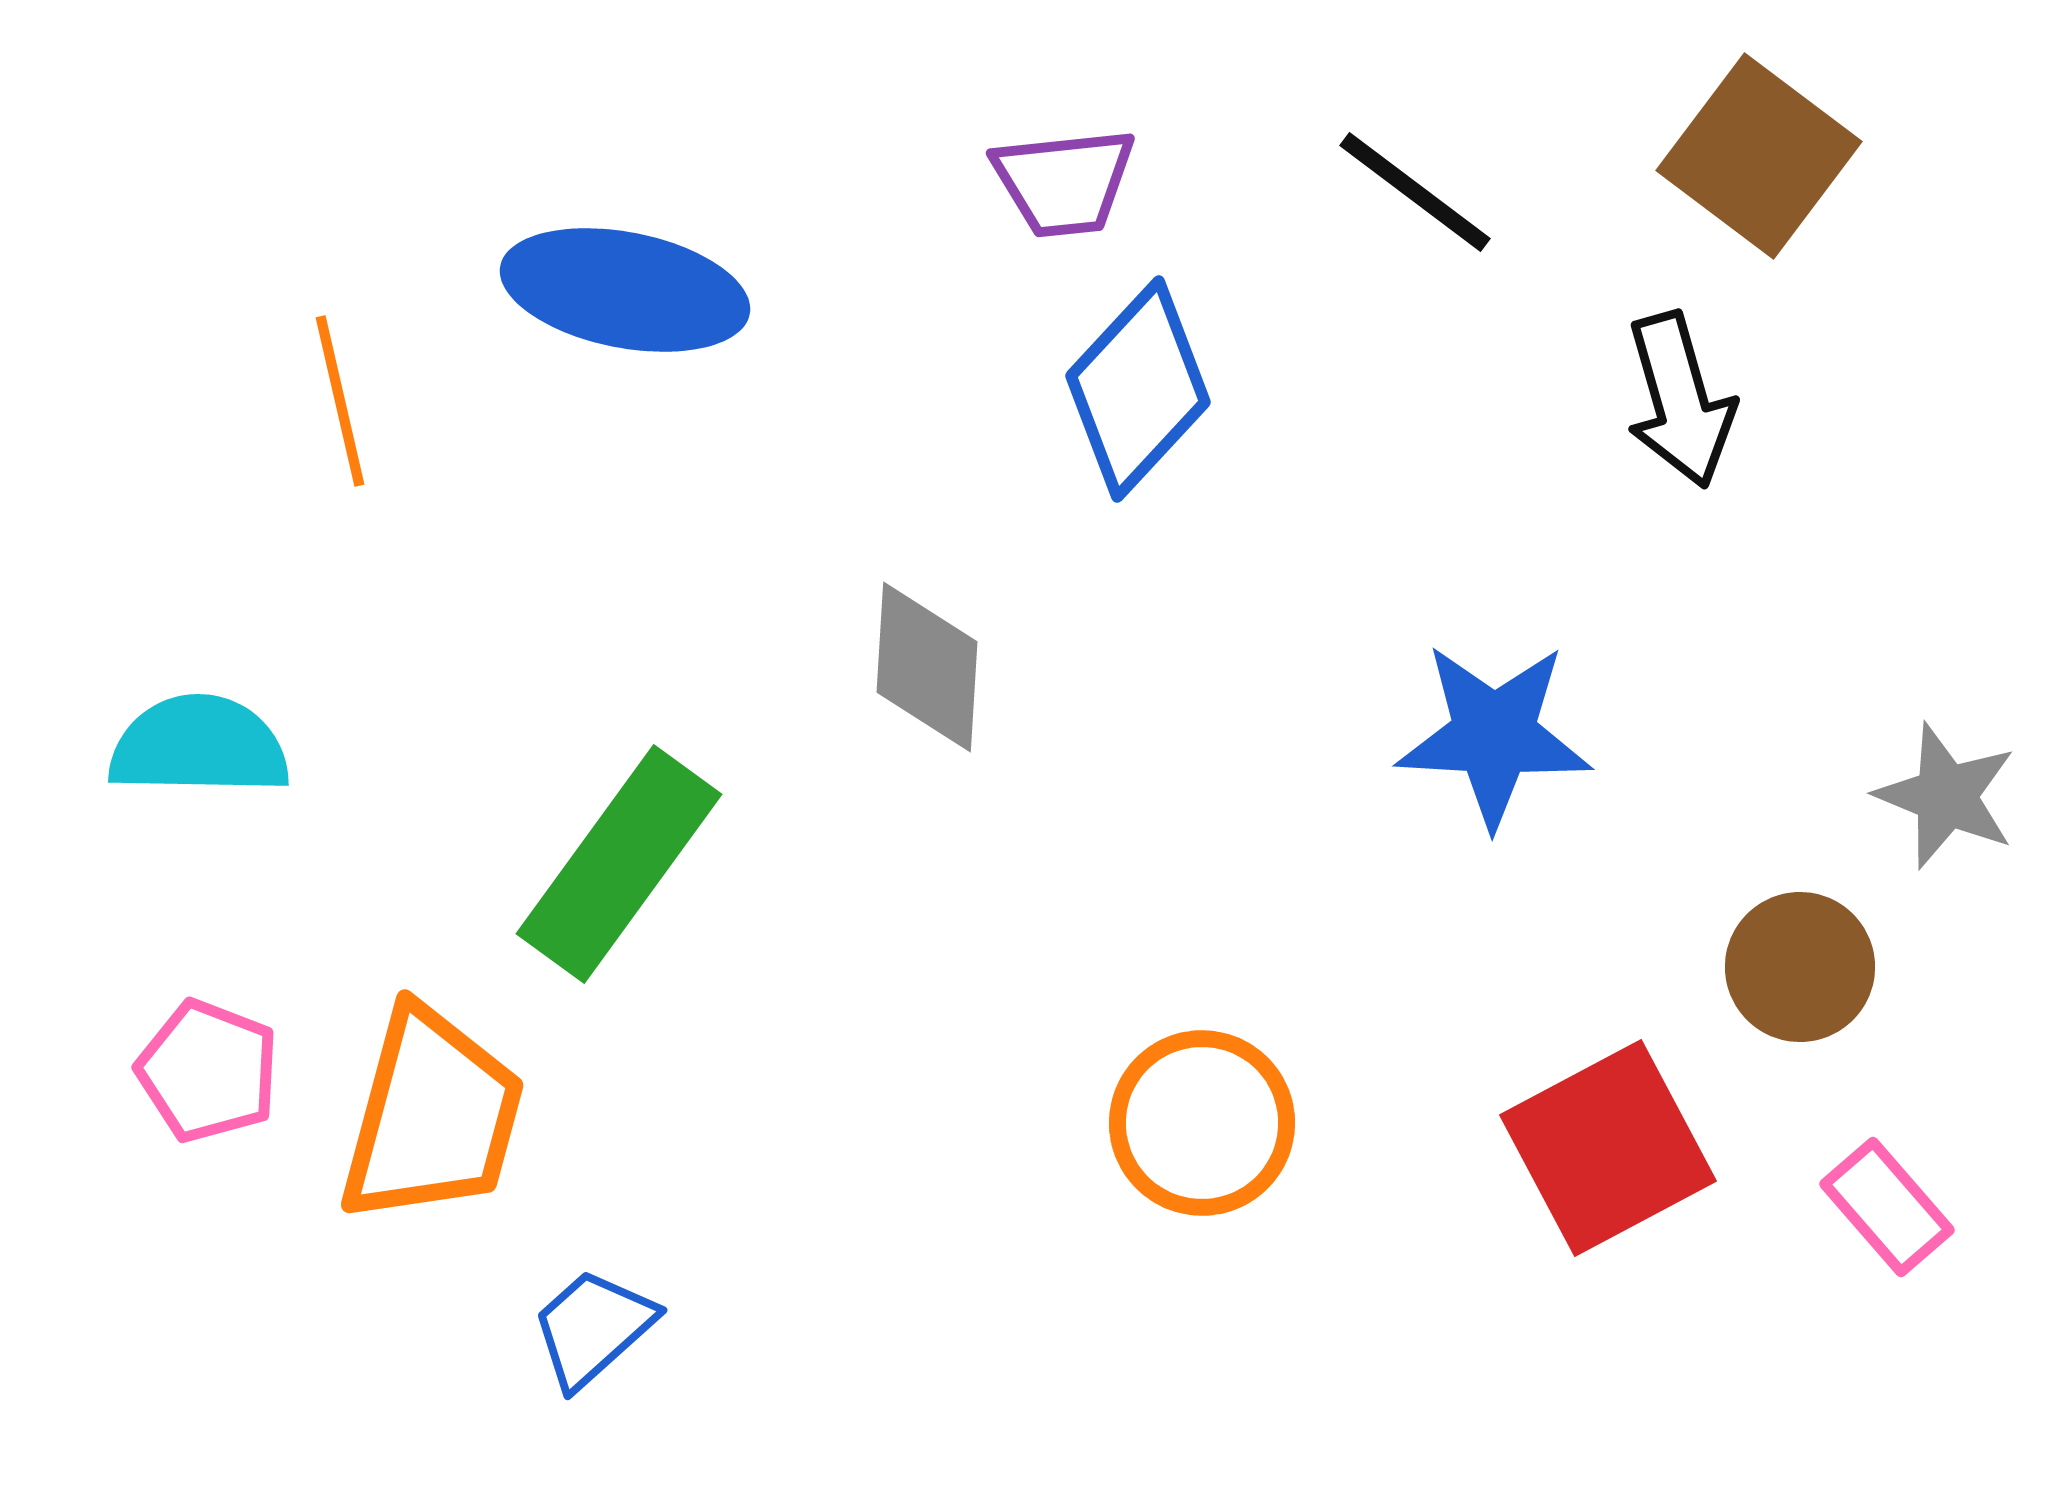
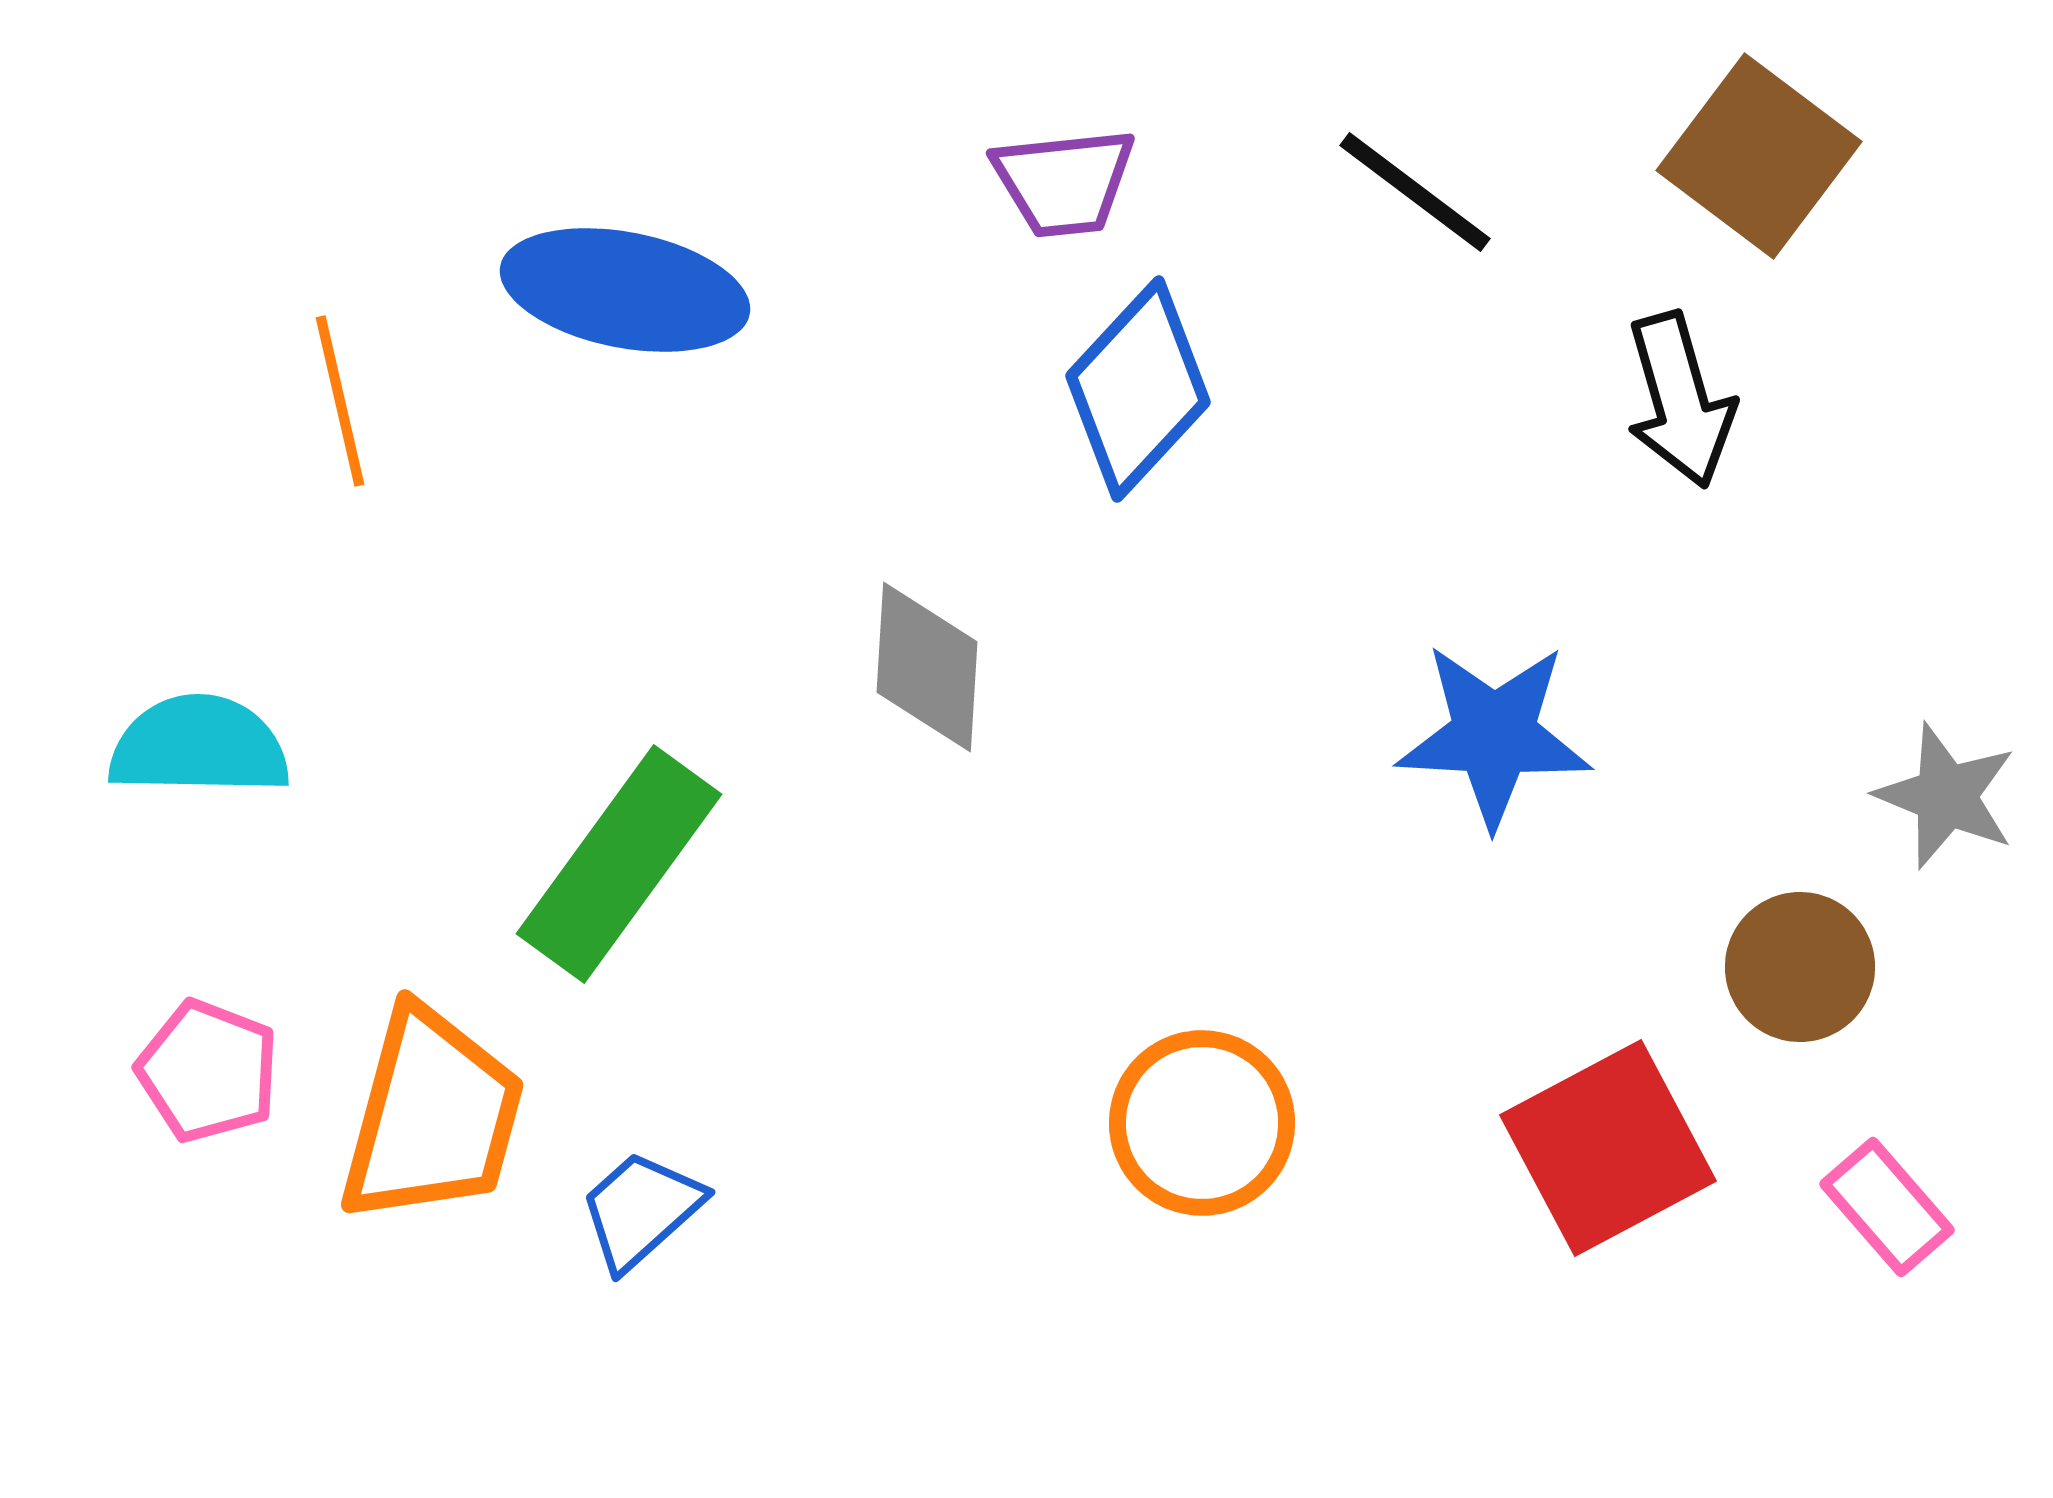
blue trapezoid: moved 48 px right, 118 px up
